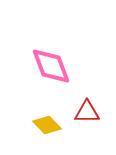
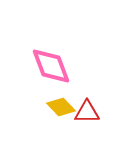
yellow diamond: moved 14 px right, 18 px up
